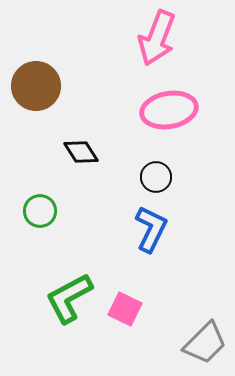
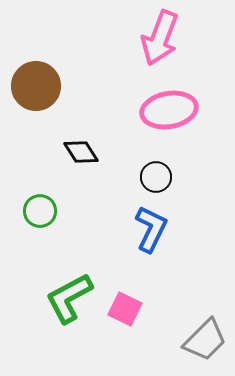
pink arrow: moved 3 px right
gray trapezoid: moved 3 px up
